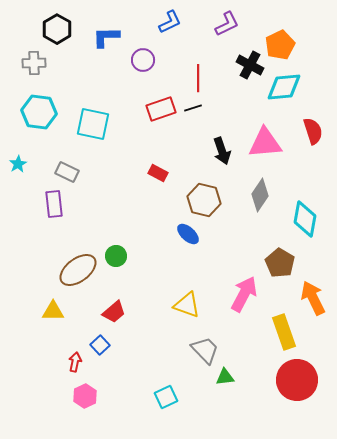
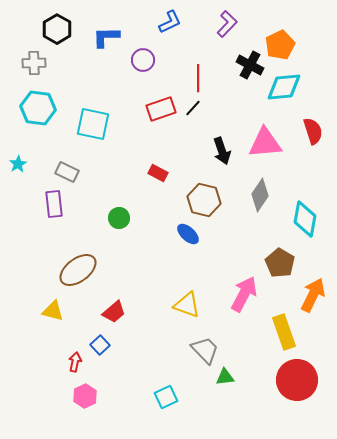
purple L-shape at (227, 24): rotated 20 degrees counterclockwise
black line at (193, 108): rotated 30 degrees counterclockwise
cyan hexagon at (39, 112): moved 1 px left, 4 px up
green circle at (116, 256): moved 3 px right, 38 px up
orange arrow at (313, 298): moved 3 px up; rotated 52 degrees clockwise
yellow triangle at (53, 311): rotated 15 degrees clockwise
